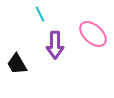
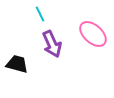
purple arrow: moved 3 px left, 1 px up; rotated 24 degrees counterclockwise
black trapezoid: rotated 135 degrees clockwise
